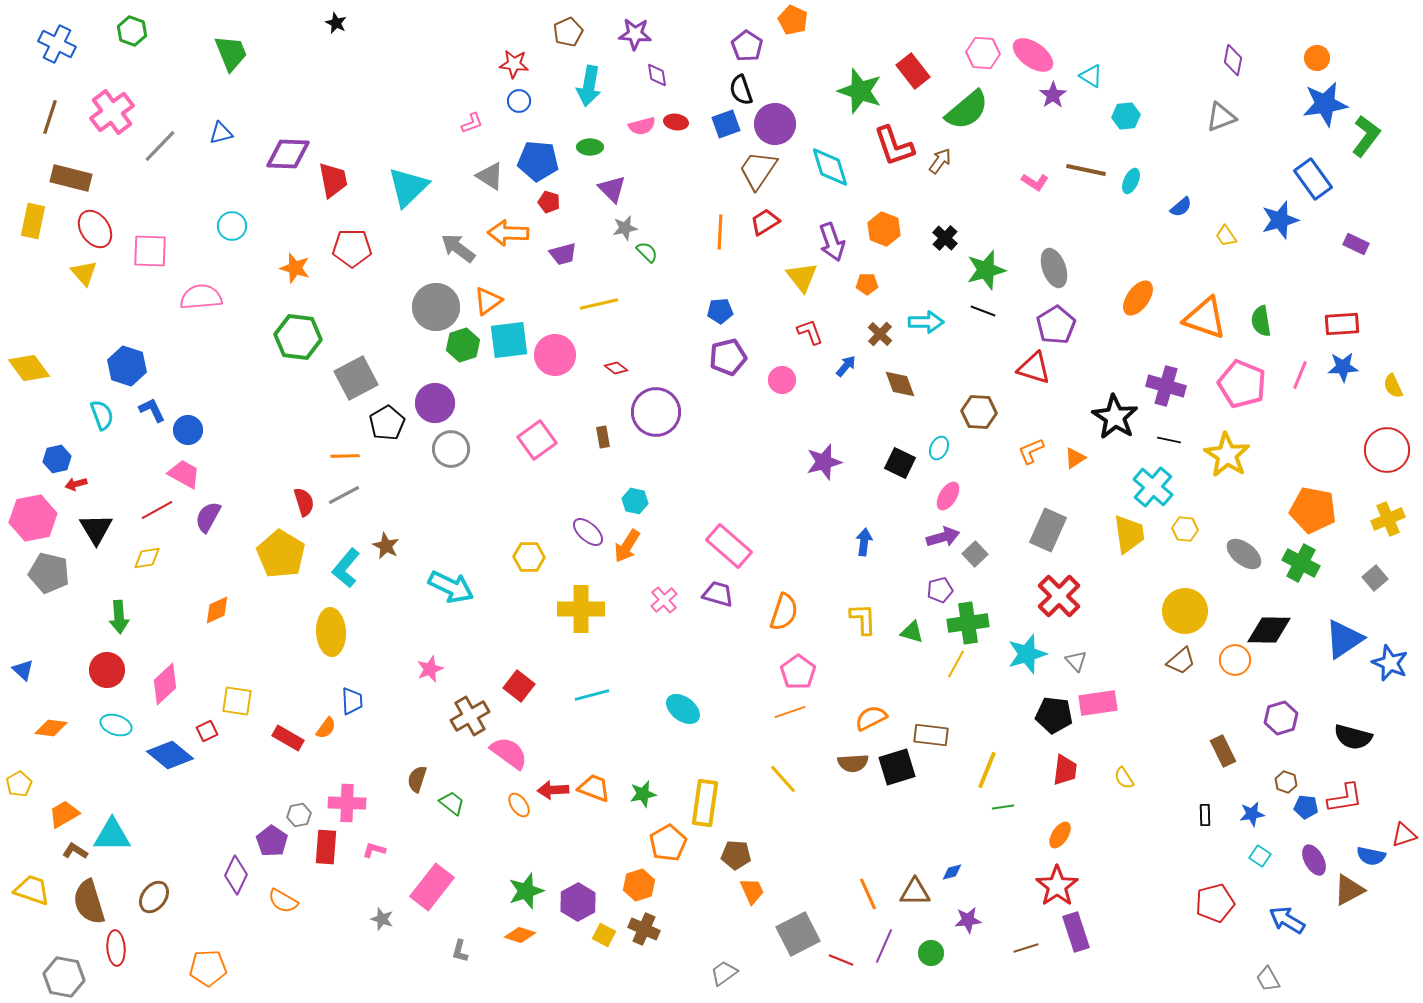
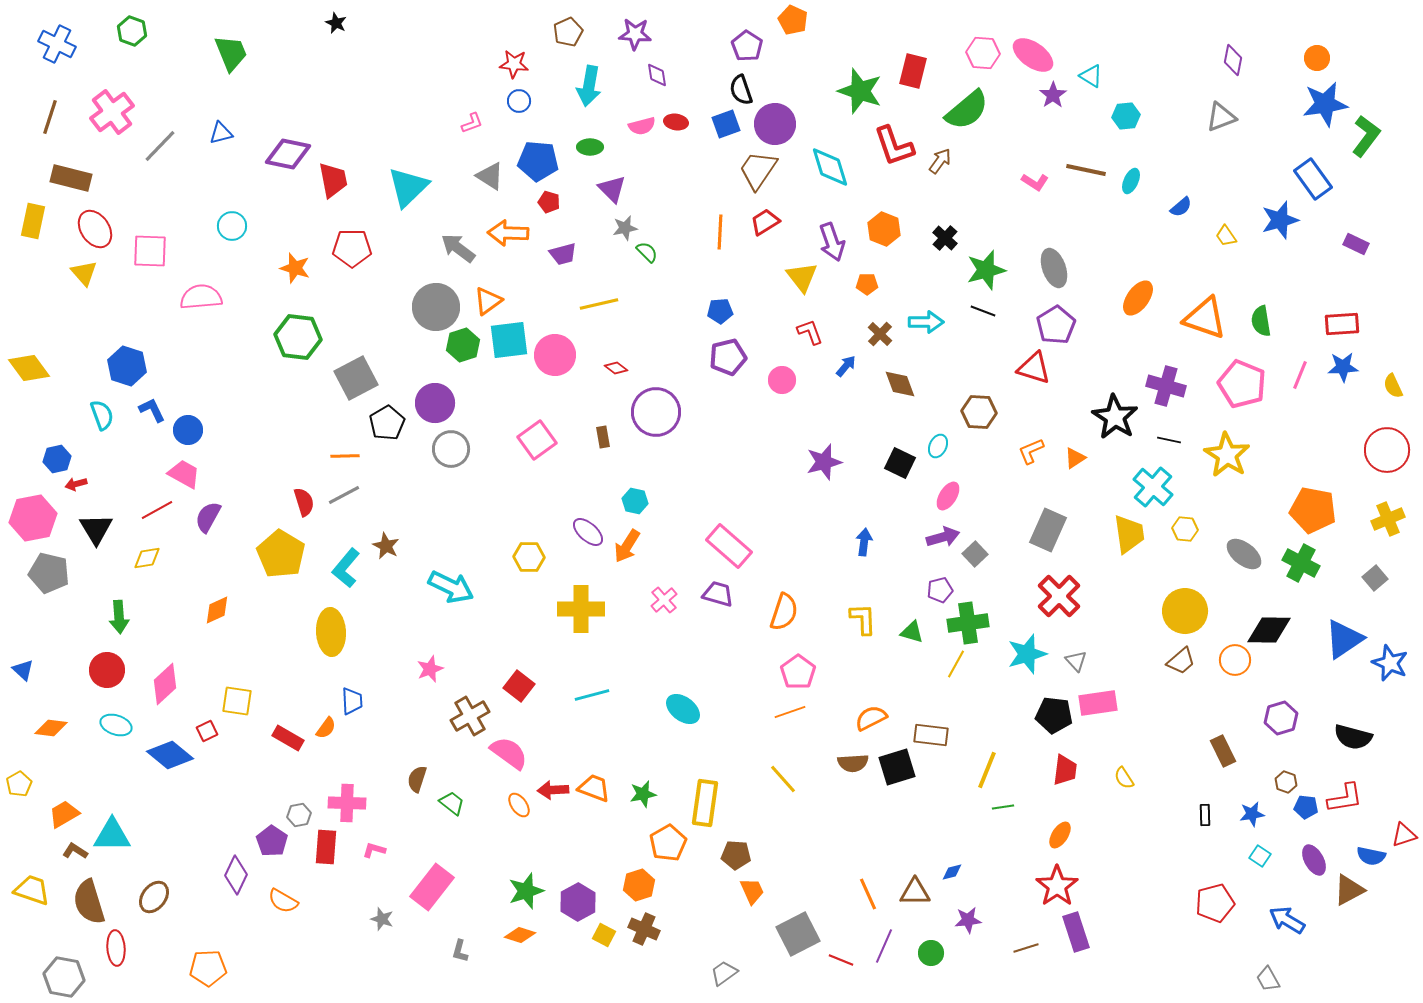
red rectangle at (913, 71): rotated 52 degrees clockwise
purple diamond at (288, 154): rotated 9 degrees clockwise
cyan ellipse at (939, 448): moved 1 px left, 2 px up
